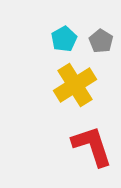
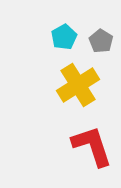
cyan pentagon: moved 2 px up
yellow cross: moved 3 px right
